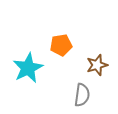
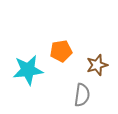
orange pentagon: moved 6 px down
cyan star: moved 2 px down; rotated 20 degrees clockwise
